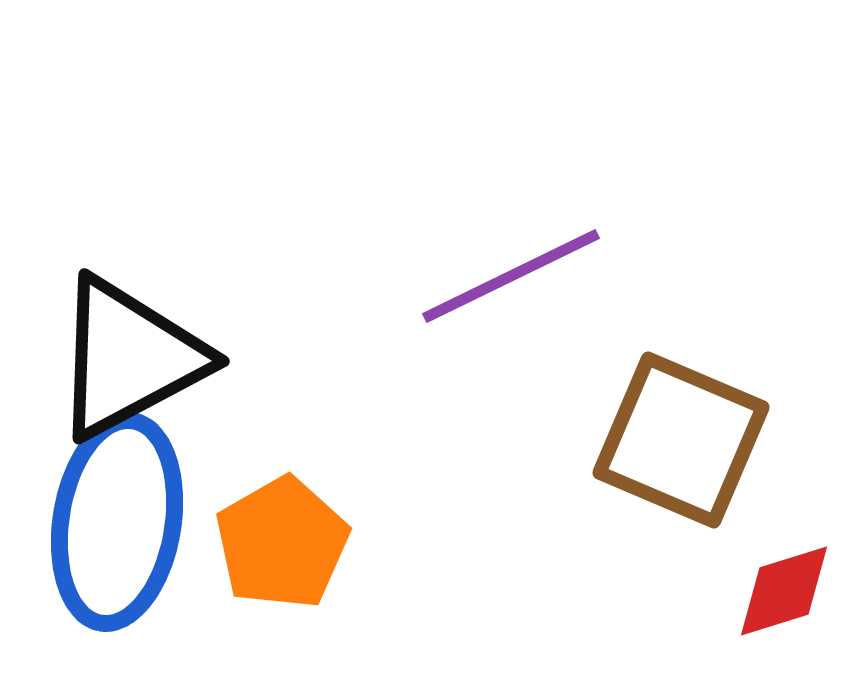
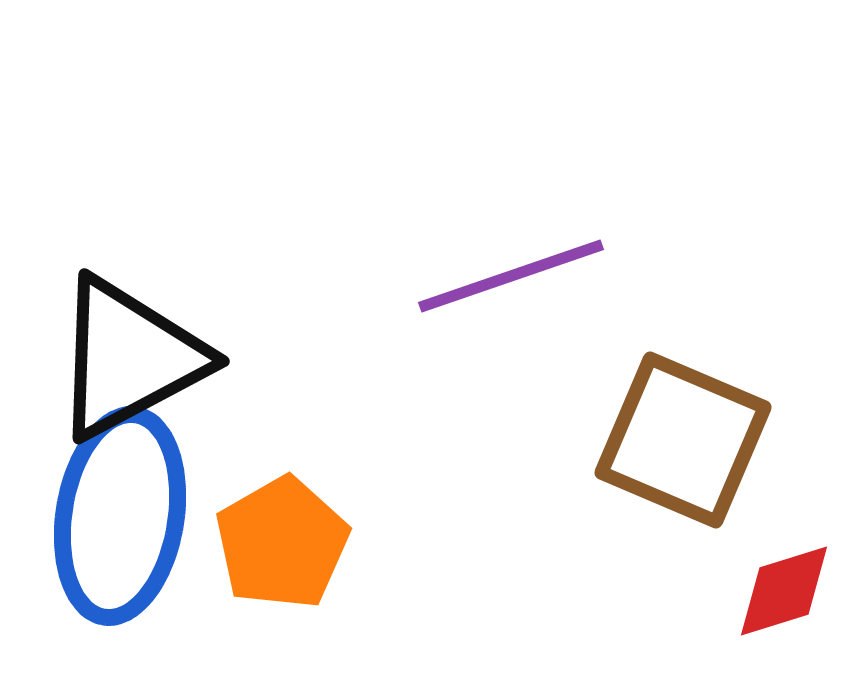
purple line: rotated 7 degrees clockwise
brown square: moved 2 px right
blue ellipse: moved 3 px right, 6 px up
